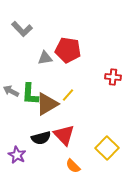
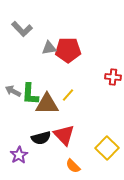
red pentagon: rotated 10 degrees counterclockwise
gray triangle: moved 4 px right, 10 px up
gray arrow: moved 2 px right
brown triangle: rotated 30 degrees clockwise
purple star: moved 2 px right; rotated 12 degrees clockwise
